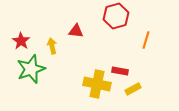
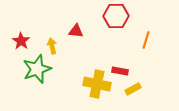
red hexagon: rotated 15 degrees clockwise
green star: moved 6 px right
